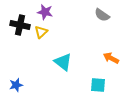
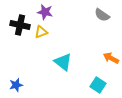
yellow triangle: rotated 24 degrees clockwise
cyan square: rotated 28 degrees clockwise
